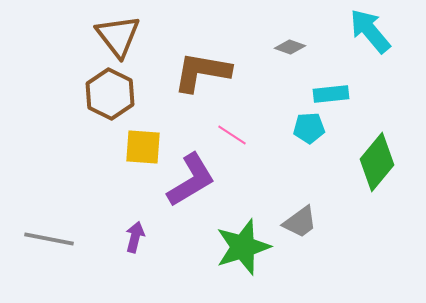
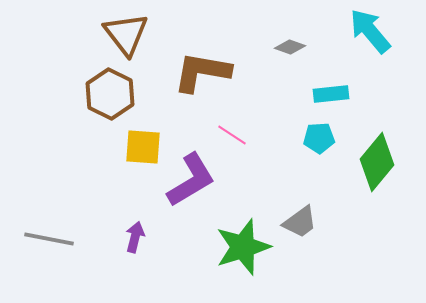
brown triangle: moved 8 px right, 2 px up
cyan pentagon: moved 10 px right, 10 px down
